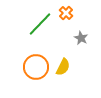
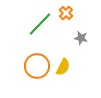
gray star: rotated 16 degrees counterclockwise
orange circle: moved 1 px right, 1 px up
